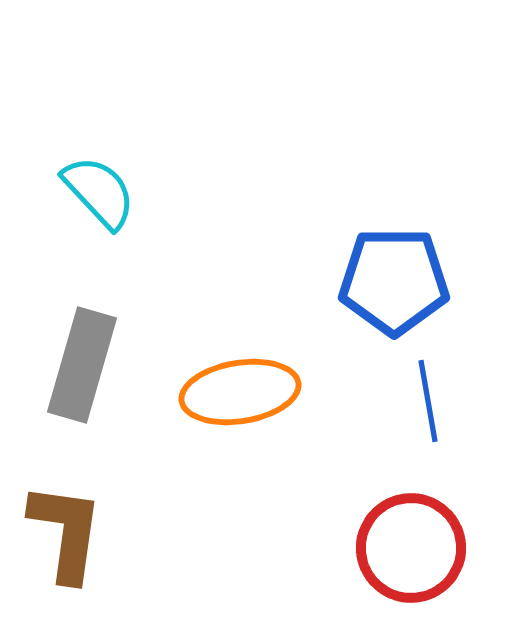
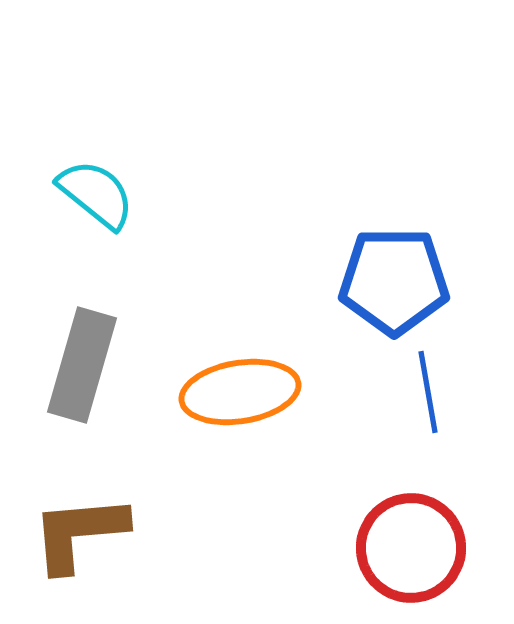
cyan semicircle: moved 3 px left, 2 px down; rotated 8 degrees counterclockwise
blue line: moved 9 px up
brown L-shape: moved 13 px right, 1 px down; rotated 103 degrees counterclockwise
